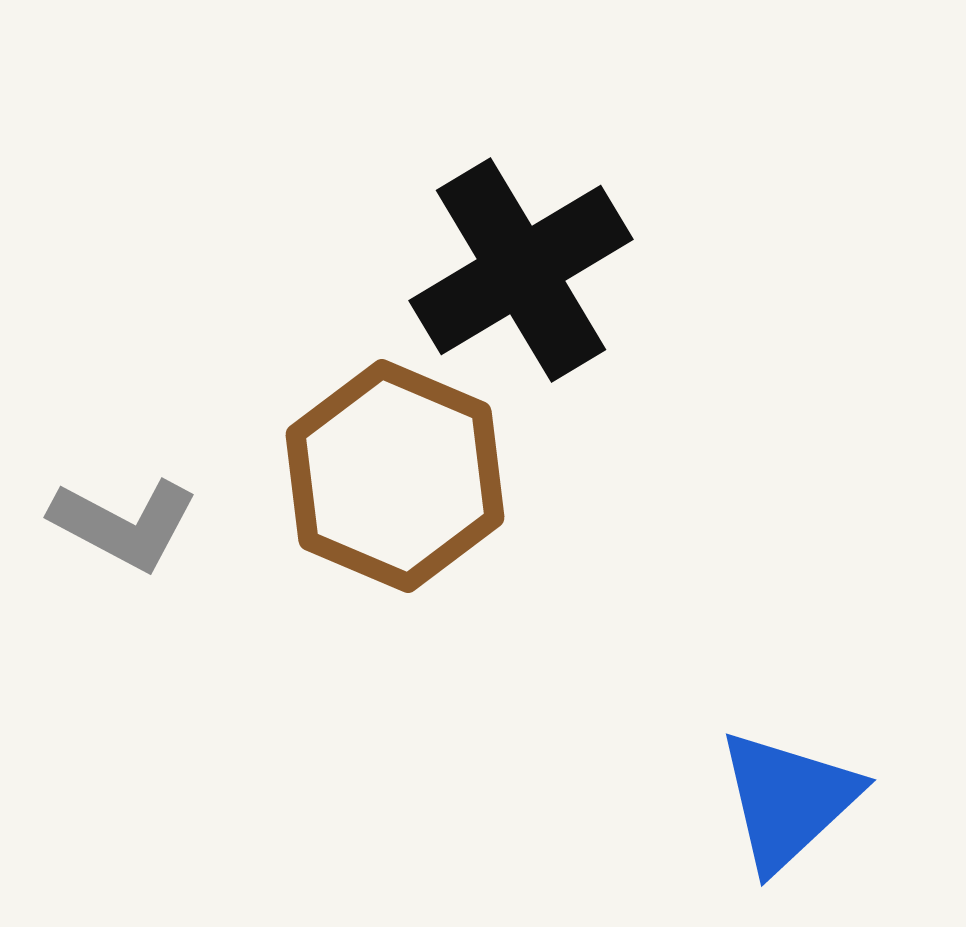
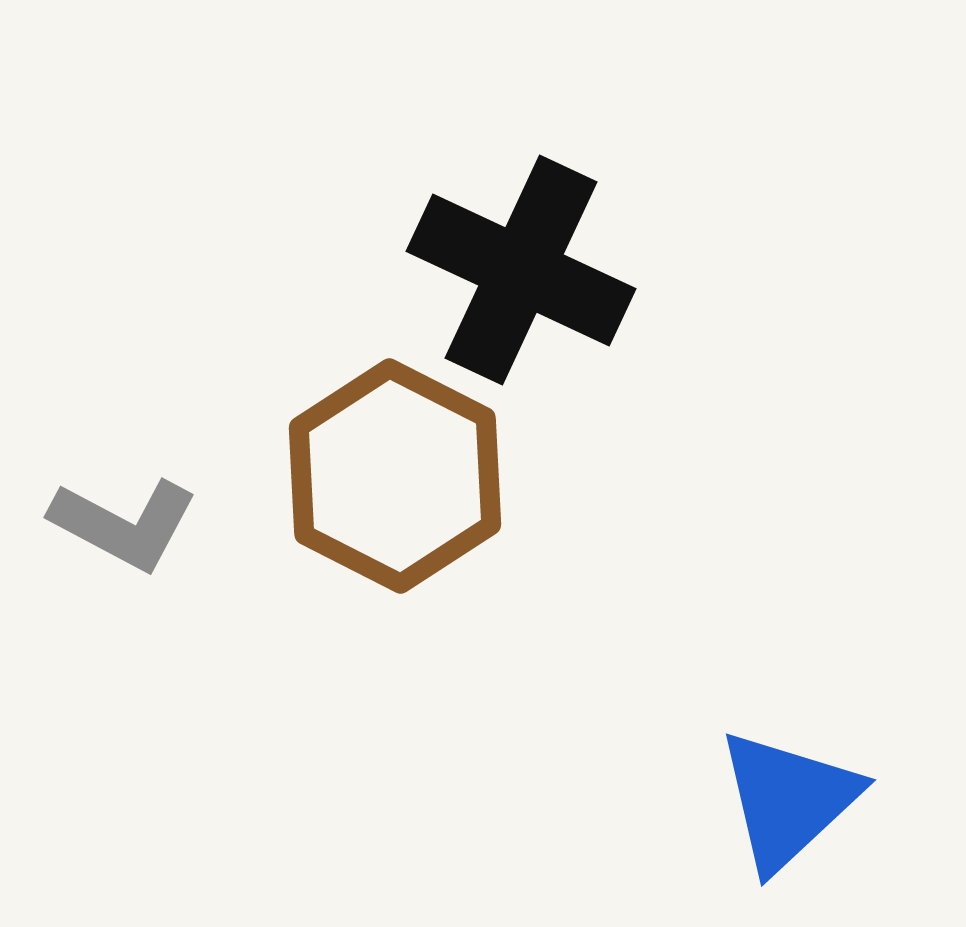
black cross: rotated 34 degrees counterclockwise
brown hexagon: rotated 4 degrees clockwise
